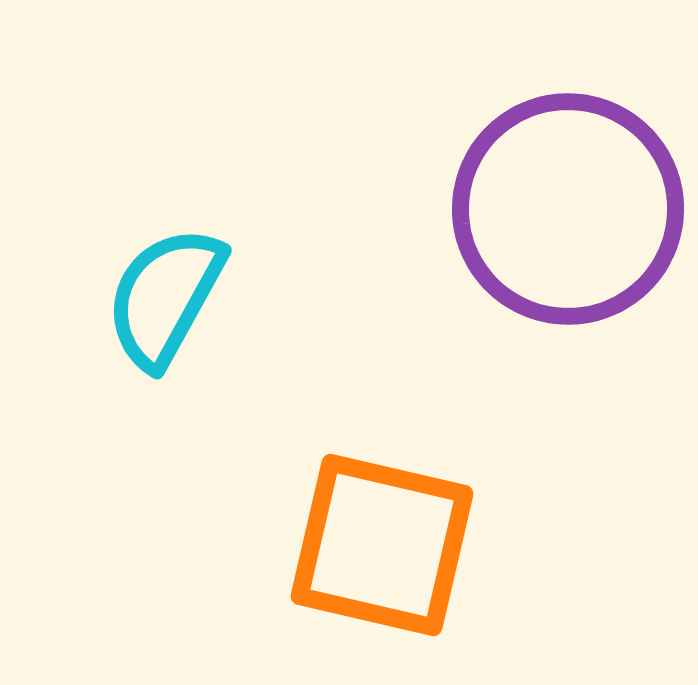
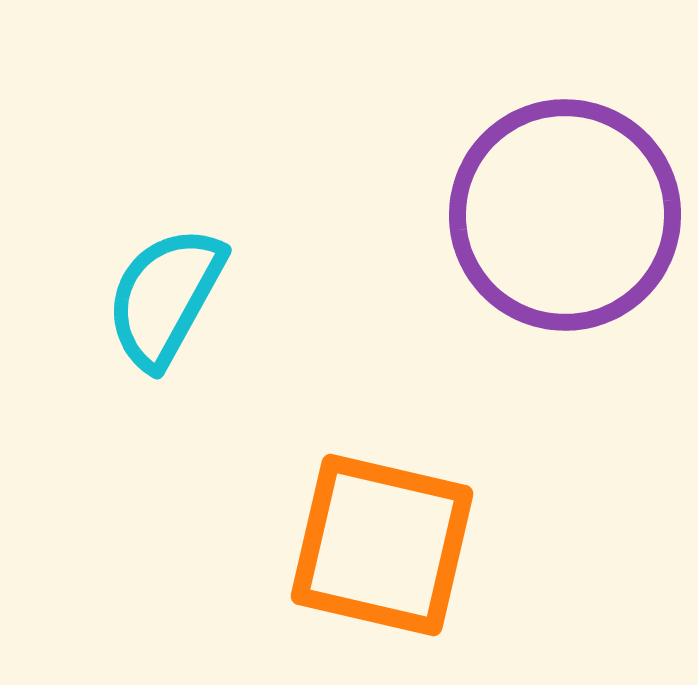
purple circle: moved 3 px left, 6 px down
